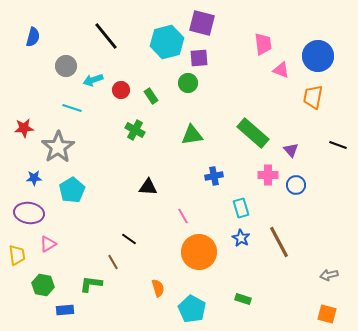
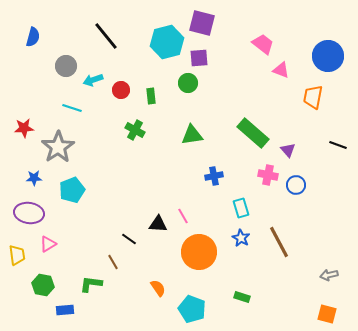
pink trapezoid at (263, 44): rotated 45 degrees counterclockwise
blue circle at (318, 56): moved 10 px right
green rectangle at (151, 96): rotated 28 degrees clockwise
purple triangle at (291, 150): moved 3 px left
pink cross at (268, 175): rotated 12 degrees clockwise
black triangle at (148, 187): moved 10 px right, 37 px down
cyan pentagon at (72, 190): rotated 10 degrees clockwise
orange semicircle at (158, 288): rotated 18 degrees counterclockwise
green rectangle at (243, 299): moved 1 px left, 2 px up
cyan pentagon at (192, 309): rotated 8 degrees counterclockwise
